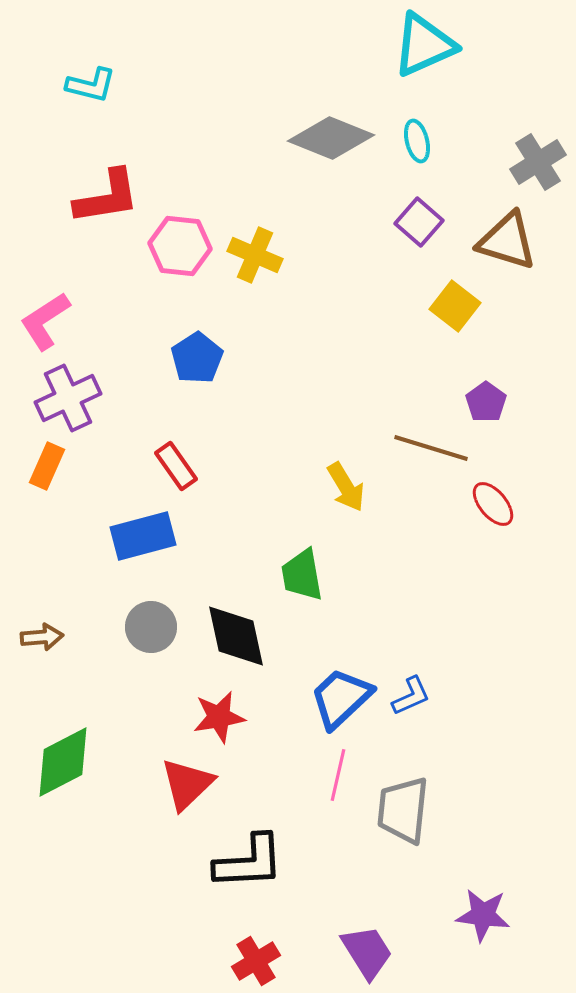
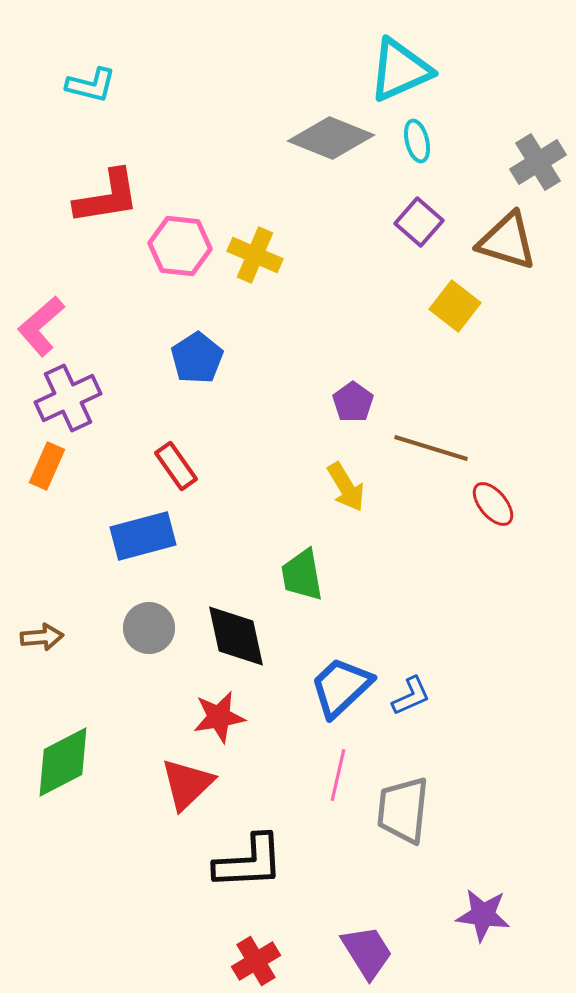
cyan triangle: moved 24 px left, 25 px down
pink L-shape: moved 4 px left, 5 px down; rotated 8 degrees counterclockwise
purple pentagon: moved 133 px left
gray circle: moved 2 px left, 1 px down
blue trapezoid: moved 11 px up
